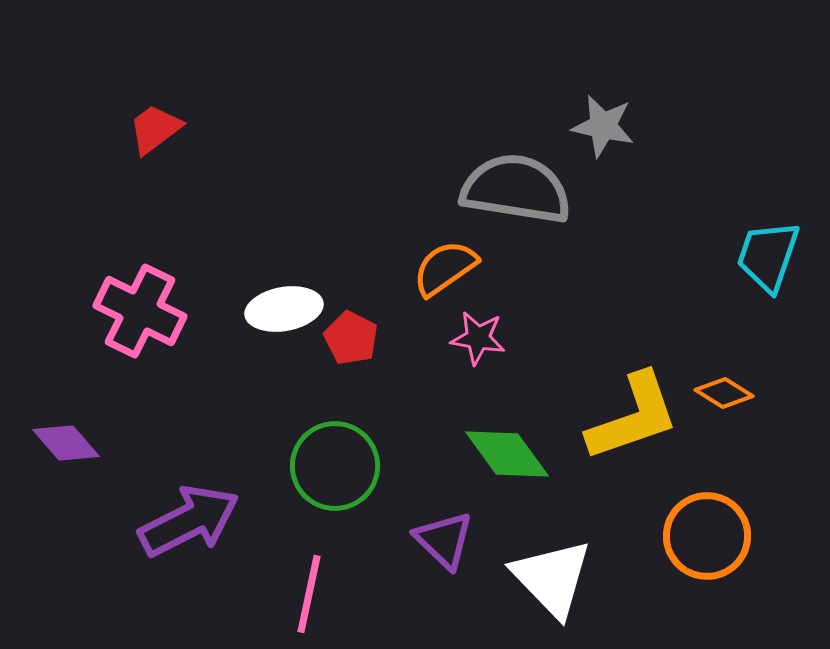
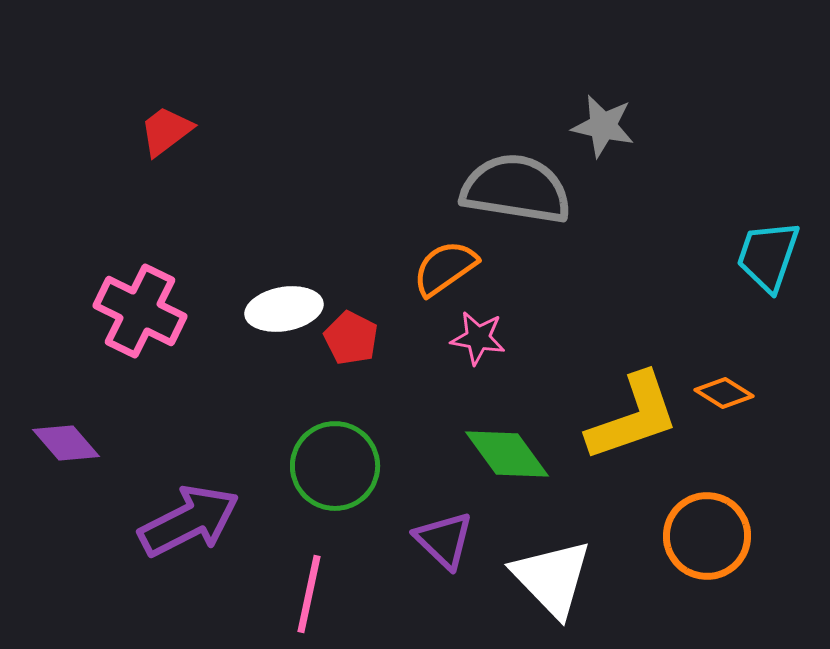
red trapezoid: moved 11 px right, 2 px down
